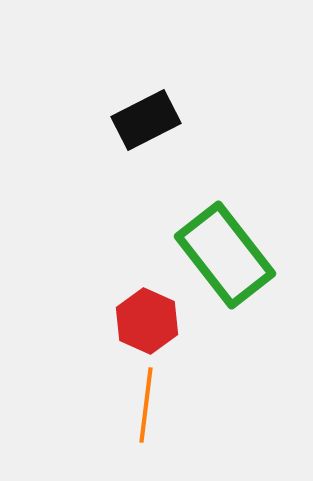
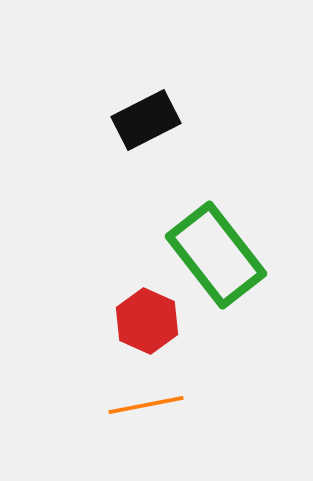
green rectangle: moved 9 px left
orange line: rotated 72 degrees clockwise
